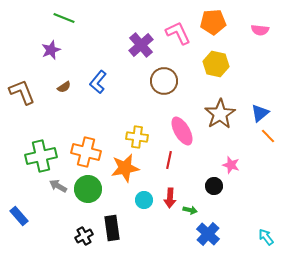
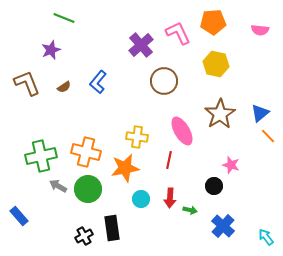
brown L-shape: moved 5 px right, 9 px up
cyan circle: moved 3 px left, 1 px up
blue cross: moved 15 px right, 8 px up
